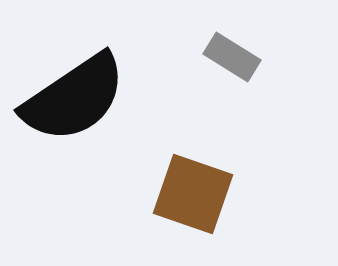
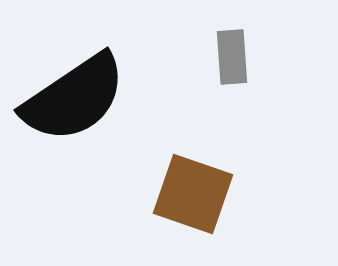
gray rectangle: rotated 54 degrees clockwise
